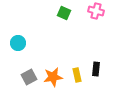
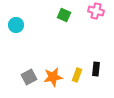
green square: moved 2 px down
cyan circle: moved 2 px left, 18 px up
yellow rectangle: rotated 32 degrees clockwise
